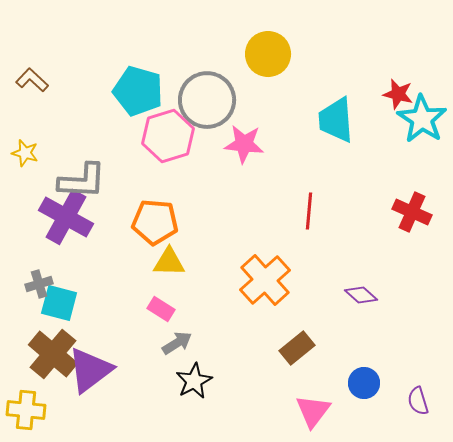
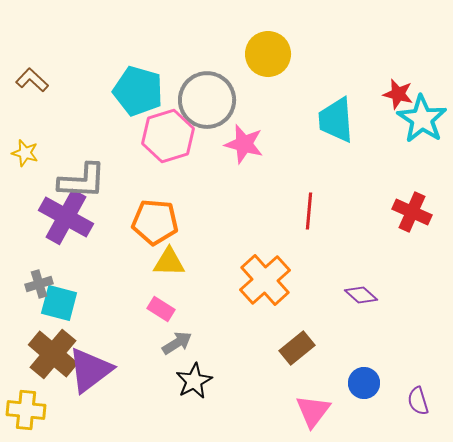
pink star: rotated 9 degrees clockwise
